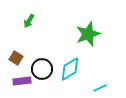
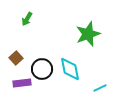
green arrow: moved 2 px left, 2 px up
brown square: rotated 16 degrees clockwise
cyan diamond: rotated 70 degrees counterclockwise
purple rectangle: moved 2 px down
